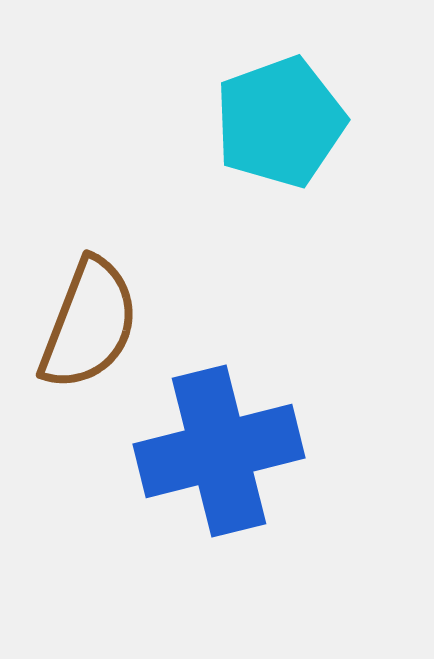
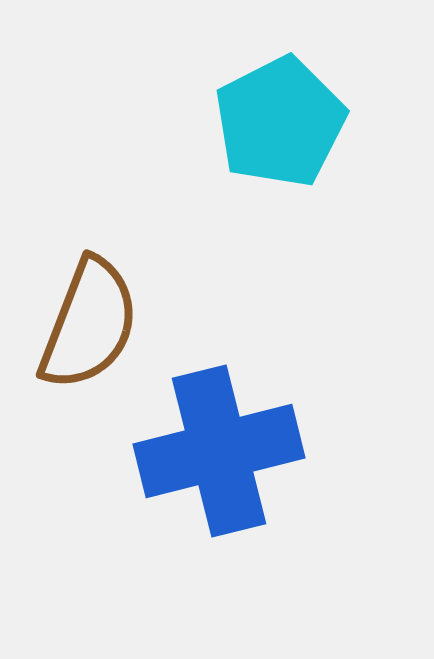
cyan pentagon: rotated 7 degrees counterclockwise
